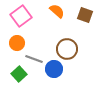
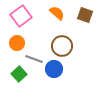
orange semicircle: moved 2 px down
brown circle: moved 5 px left, 3 px up
